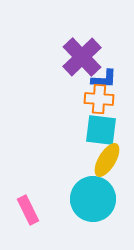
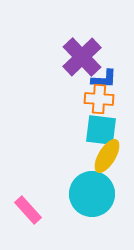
yellow ellipse: moved 4 px up
cyan circle: moved 1 px left, 5 px up
pink rectangle: rotated 16 degrees counterclockwise
